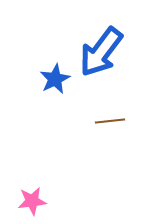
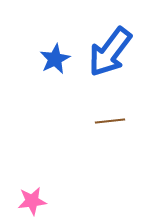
blue arrow: moved 9 px right
blue star: moved 20 px up
